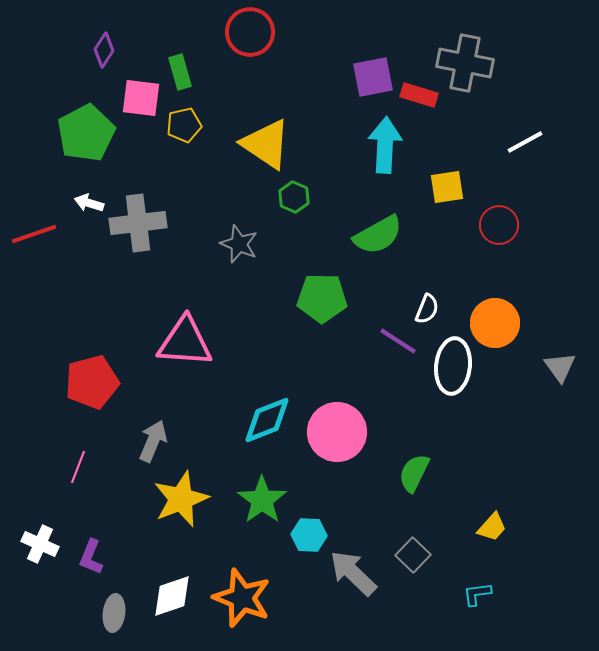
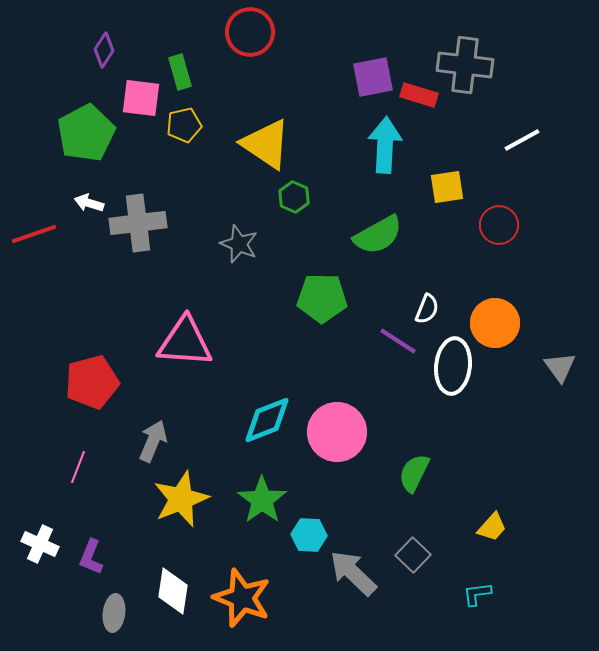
gray cross at (465, 63): moved 2 px down; rotated 4 degrees counterclockwise
white line at (525, 142): moved 3 px left, 2 px up
white diamond at (172, 596): moved 1 px right, 5 px up; rotated 63 degrees counterclockwise
